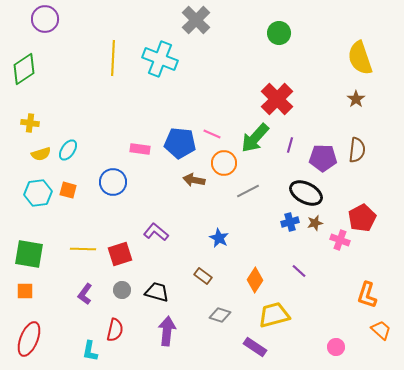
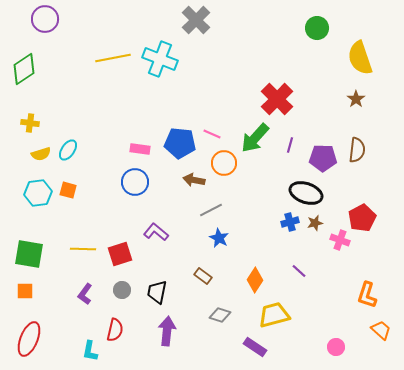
green circle at (279, 33): moved 38 px right, 5 px up
yellow line at (113, 58): rotated 76 degrees clockwise
blue circle at (113, 182): moved 22 px right
gray line at (248, 191): moved 37 px left, 19 px down
black ellipse at (306, 193): rotated 8 degrees counterclockwise
black trapezoid at (157, 292): rotated 95 degrees counterclockwise
